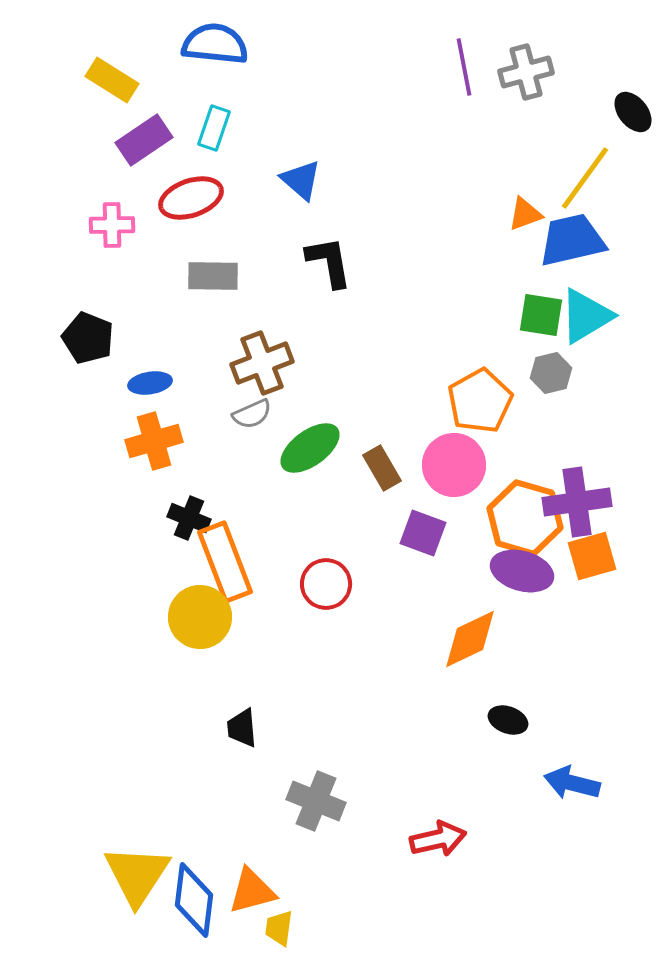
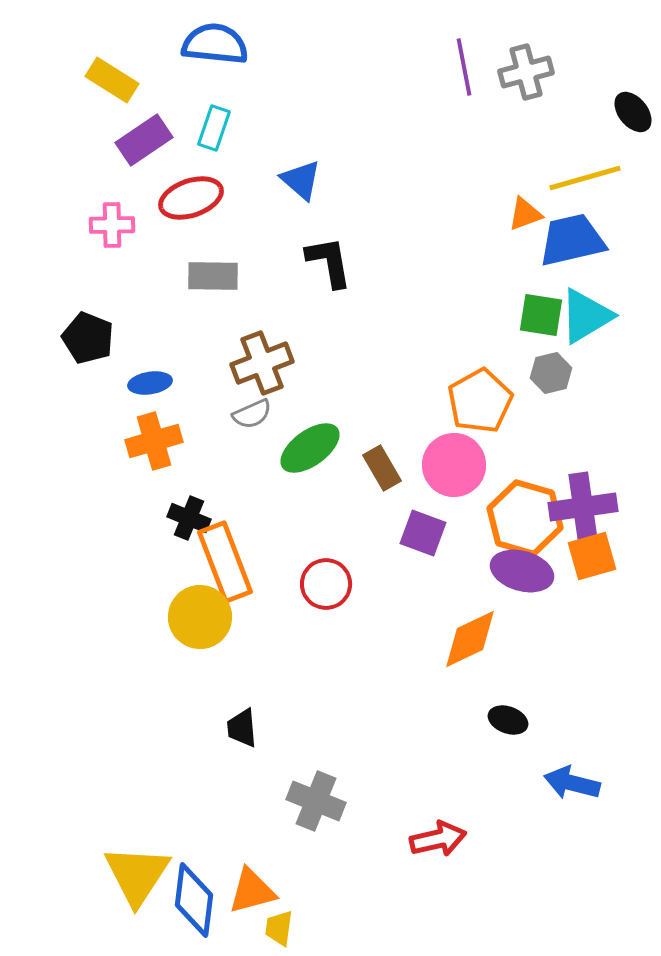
yellow line at (585, 178): rotated 38 degrees clockwise
purple cross at (577, 502): moved 6 px right, 5 px down
